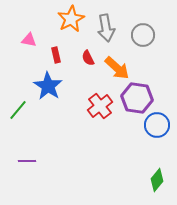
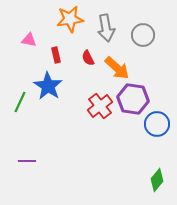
orange star: moved 1 px left; rotated 20 degrees clockwise
purple hexagon: moved 4 px left, 1 px down
green line: moved 2 px right, 8 px up; rotated 15 degrees counterclockwise
blue circle: moved 1 px up
